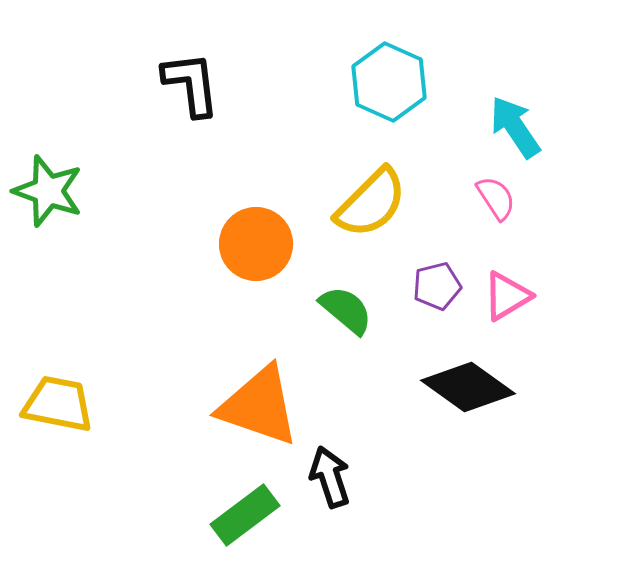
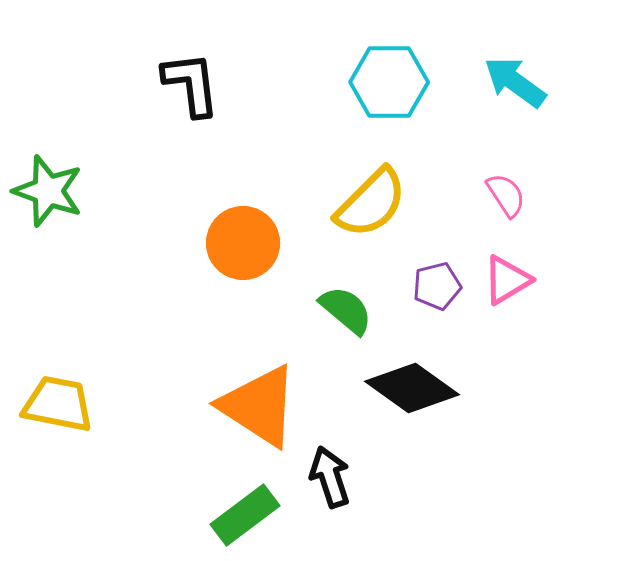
cyan hexagon: rotated 24 degrees counterclockwise
cyan arrow: moved 45 px up; rotated 20 degrees counterclockwise
pink semicircle: moved 10 px right, 3 px up
orange circle: moved 13 px left, 1 px up
pink triangle: moved 16 px up
black diamond: moved 56 px left, 1 px down
orange triangle: rotated 14 degrees clockwise
